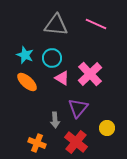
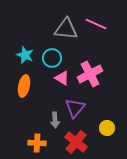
gray triangle: moved 10 px right, 4 px down
pink cross: rotated 15 degrees clockwise
orange ellipse: moved 3 px left, 4 px down; rotated 60 degrees clockwise
purple triangle: moved 3 px left
orange cross: rotated 18 degrees counterclockwise
